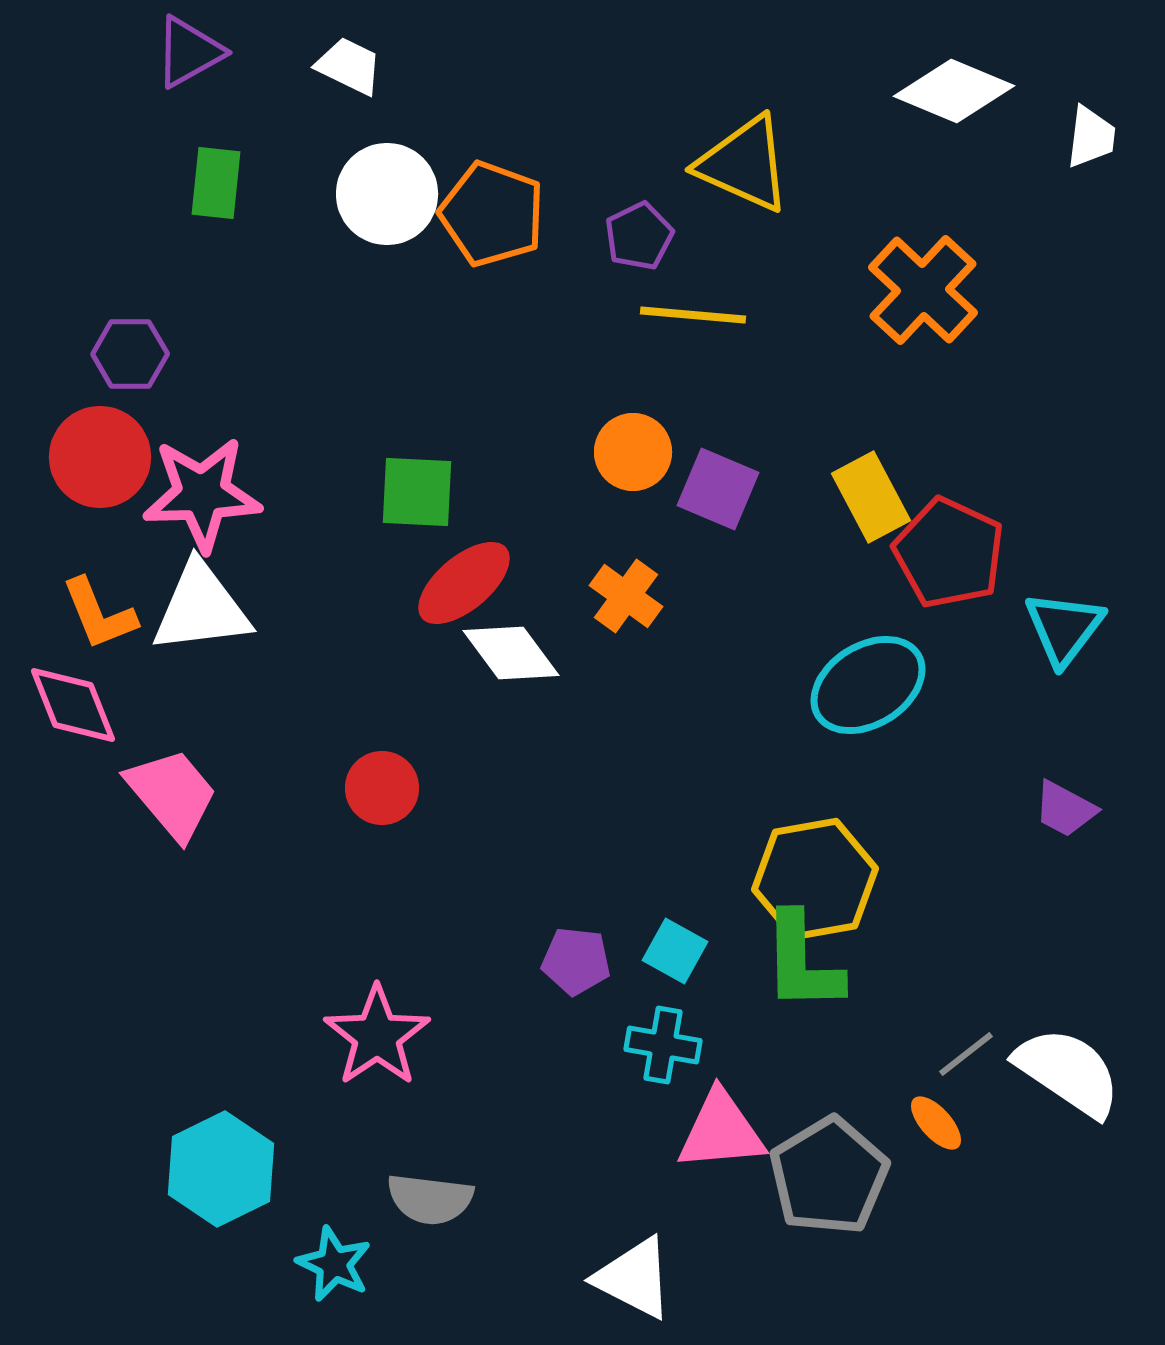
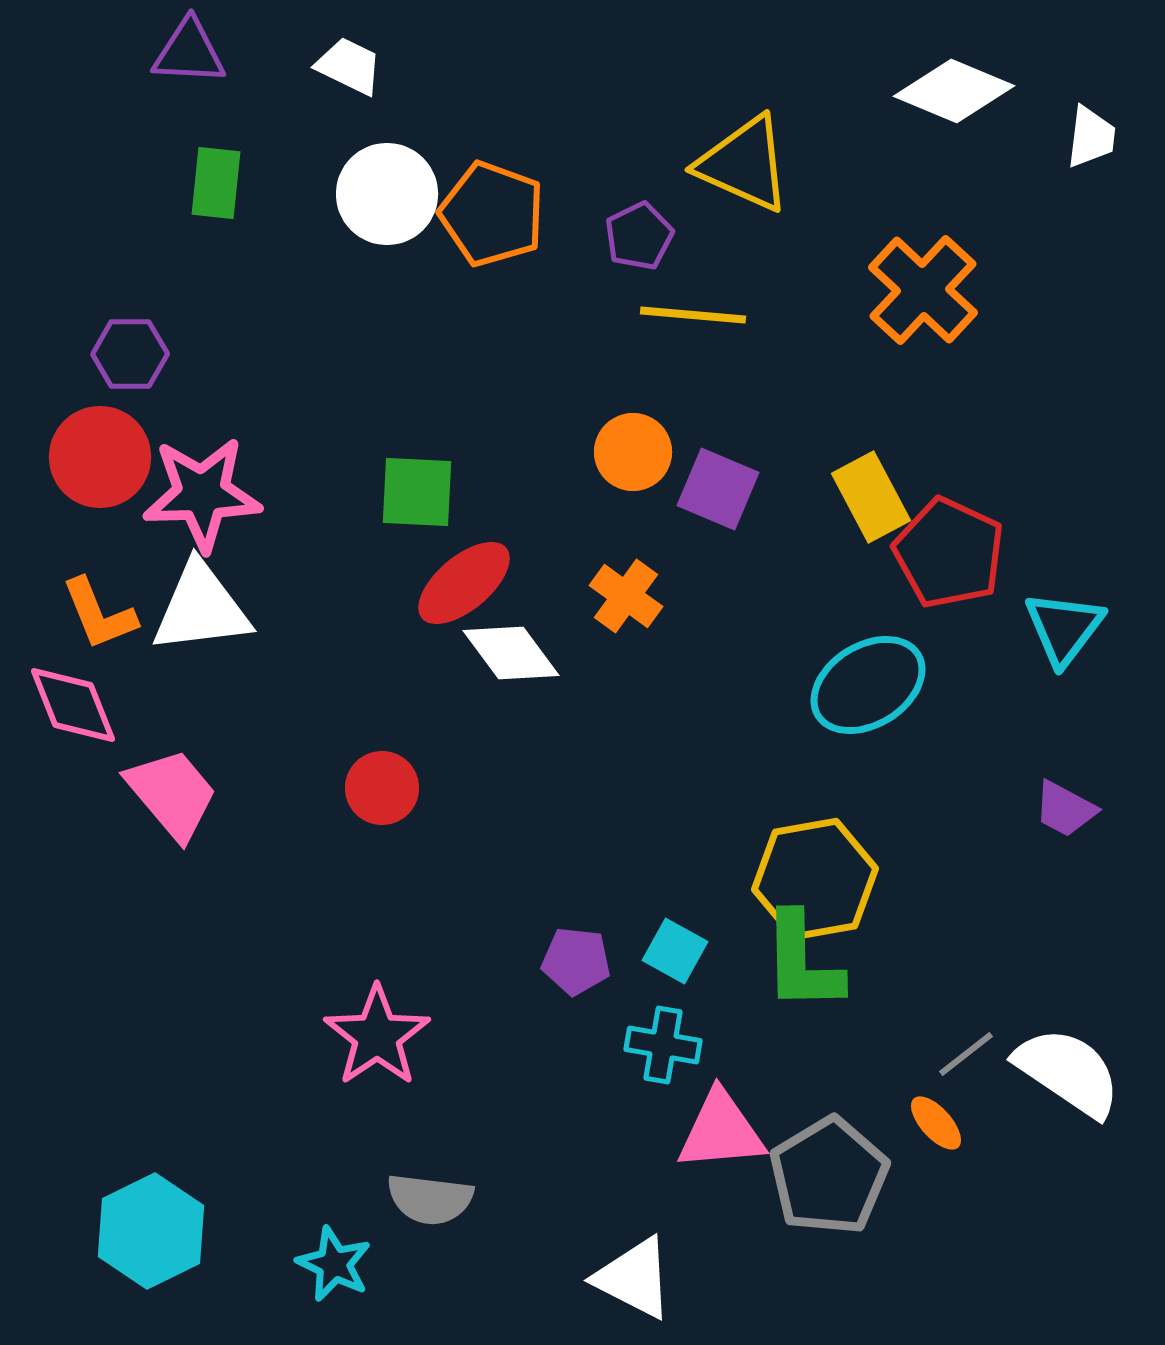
purple triangle at (189, 52): rotated 32 degrees clockwise
cyan hexagon at (221, 1169): moved 70 px left, 62 px down
